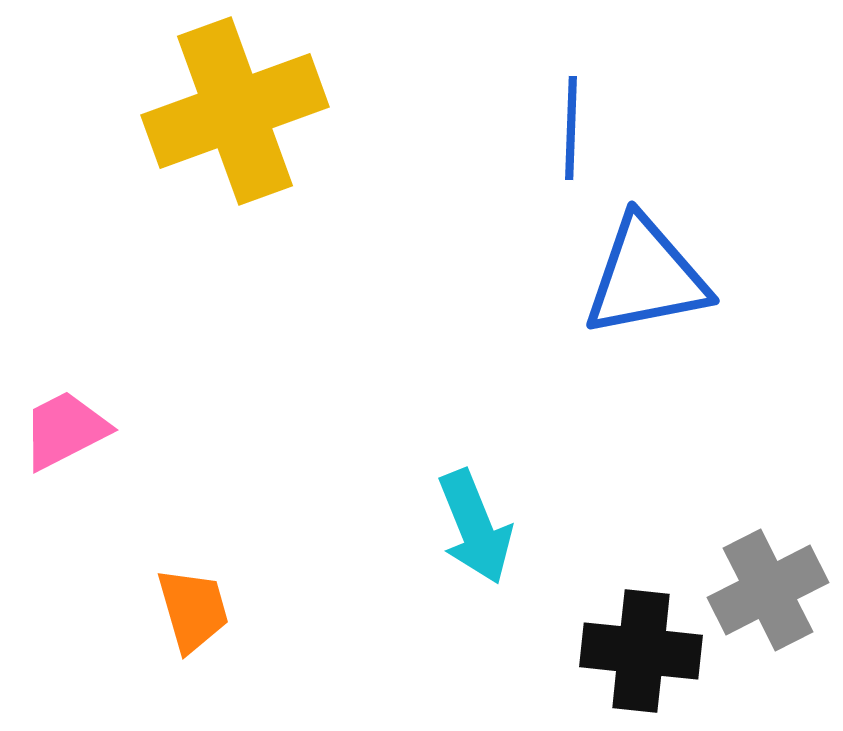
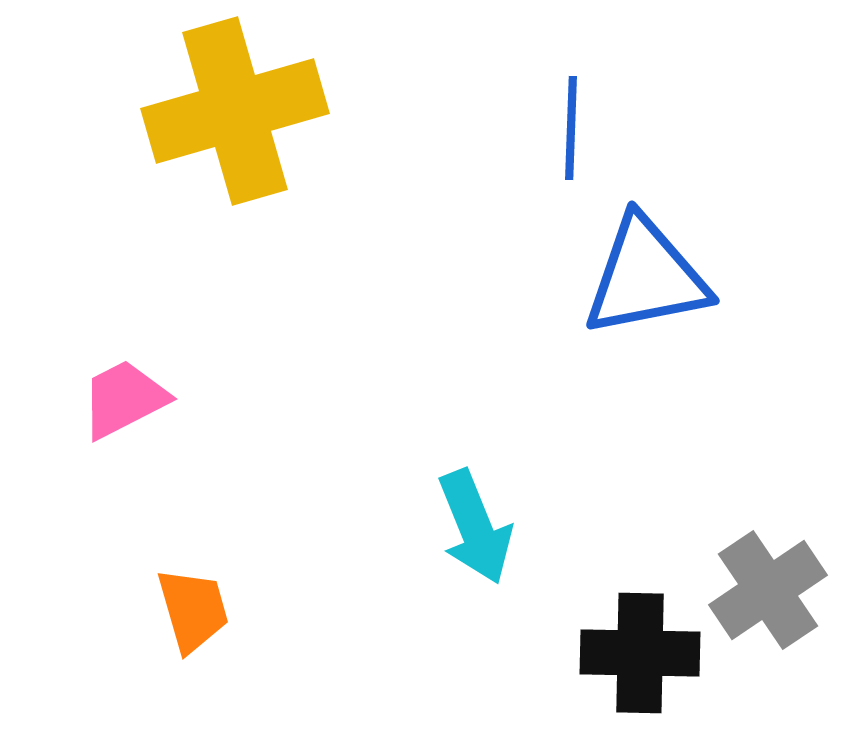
yellow cross: rotated 4 degrees clockwise
pink trapezoid: moved 59 px right, 31 px up
gray cross: rotated 7 degrees counterclockwise
black cross: moved 1 px left, 2 px down; rotated 5 degrees counterclockwise
